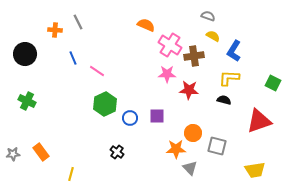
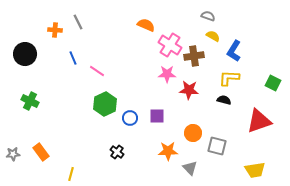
green cross: moved 3 px right
orange star: moved 8 px left, 2 px down
